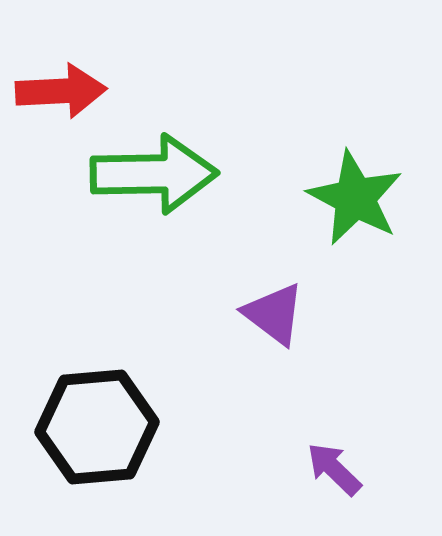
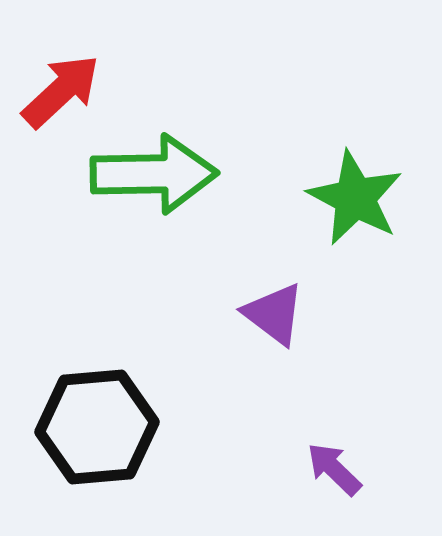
red arrow: rotated 40 degrees counterclockwise
